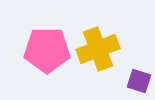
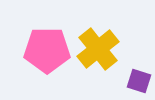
yellow cross: rotated 18 degrees counterclockwise
